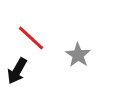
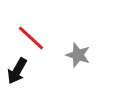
gray star: rotated 15 degrees counterclockwise
